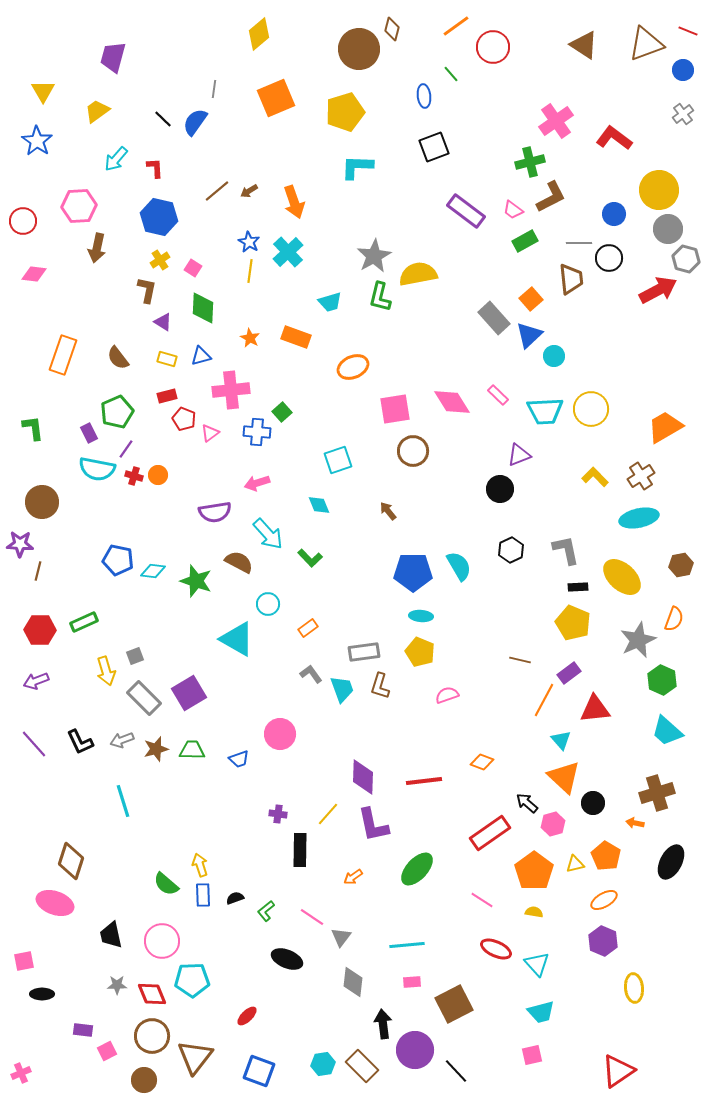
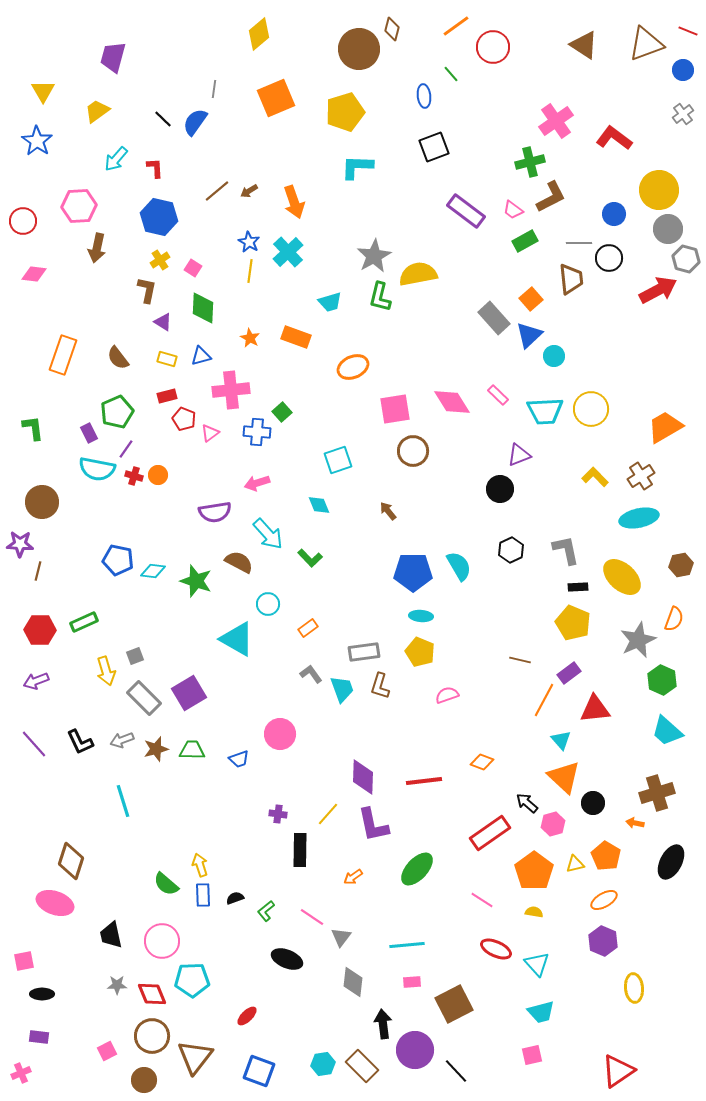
purple rectangle at (83, 1030): moved 44 px left, 7 px down
